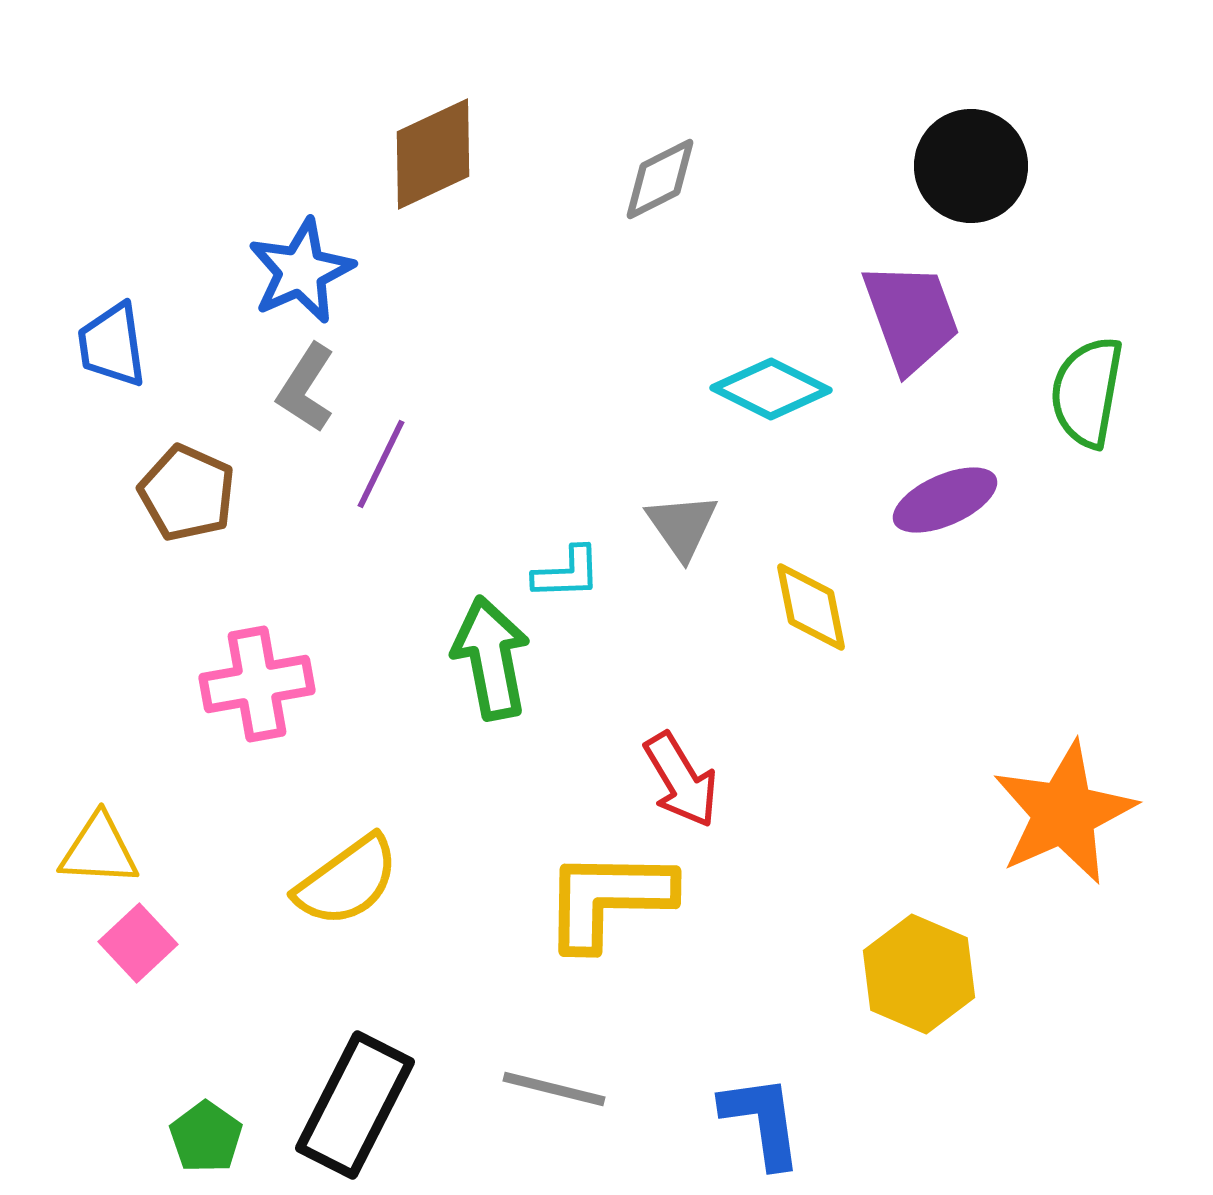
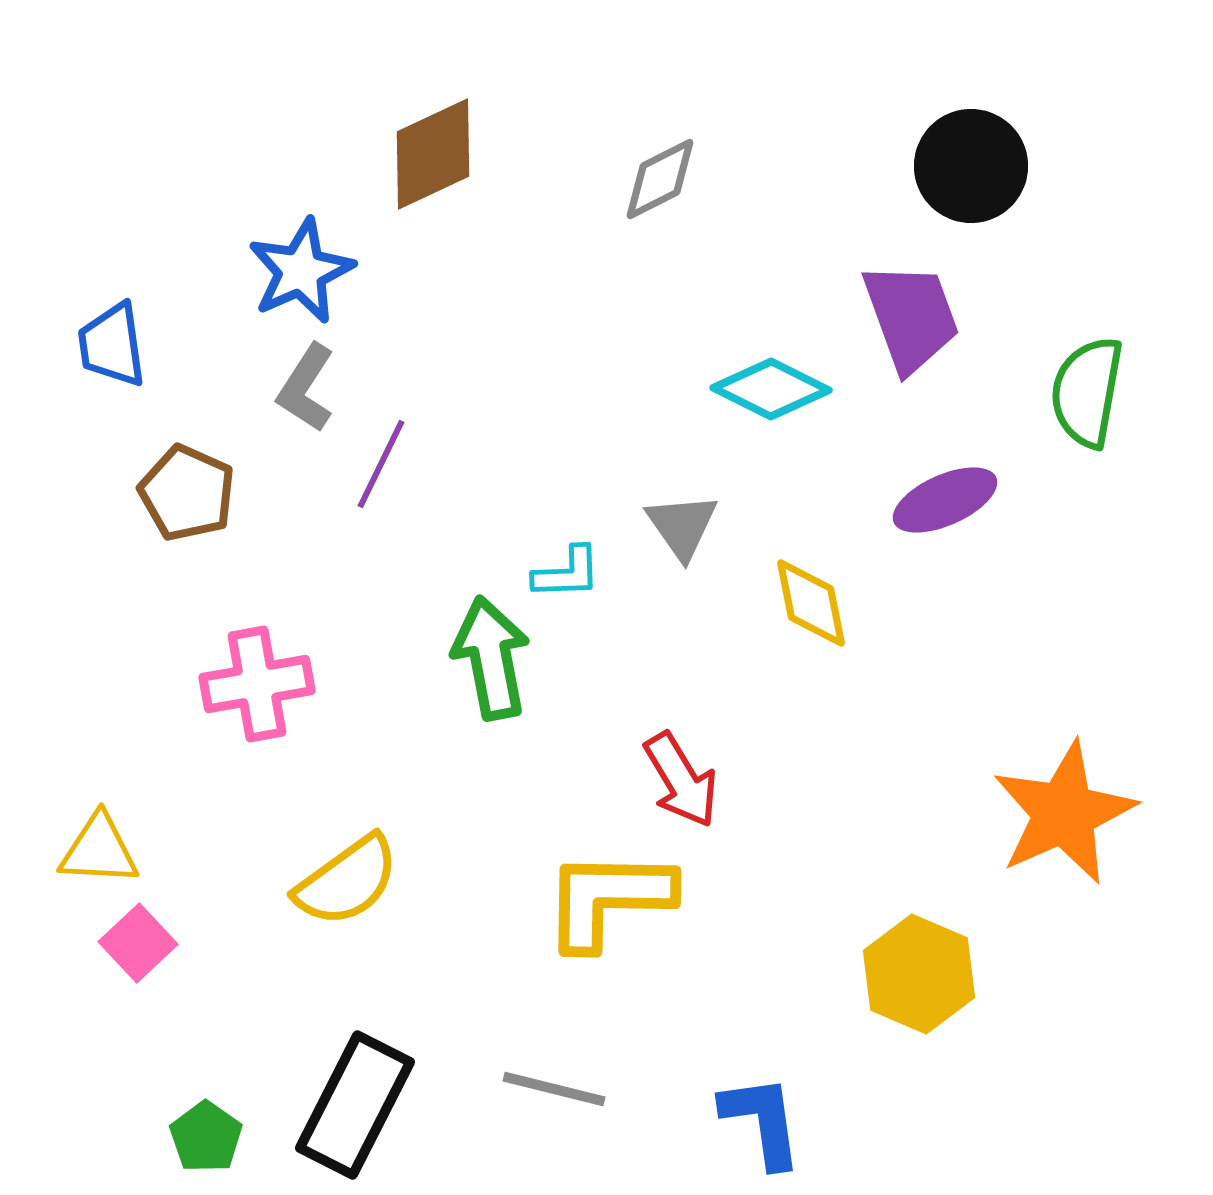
yellow diamond: moved 4 px up
